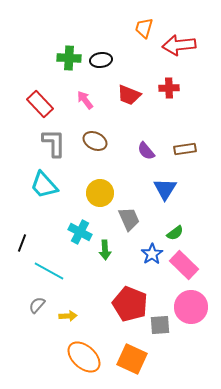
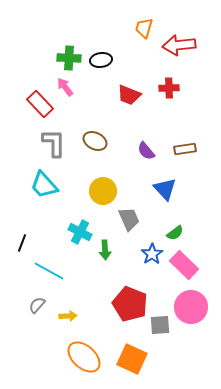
pink arrow: moved 20 px left, 13 px up
blue triangle: rotated 15 degrees counterclockwise
yellow circle: moved 3 px right, 2 px up
